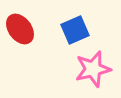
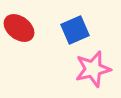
red ellipse: moved 1 px left, 1 px up; rotated 16 degrees counterclockwise
